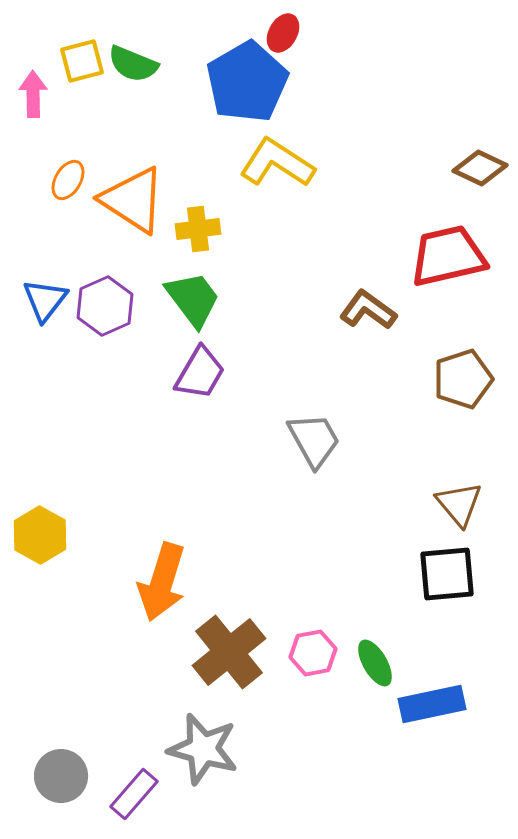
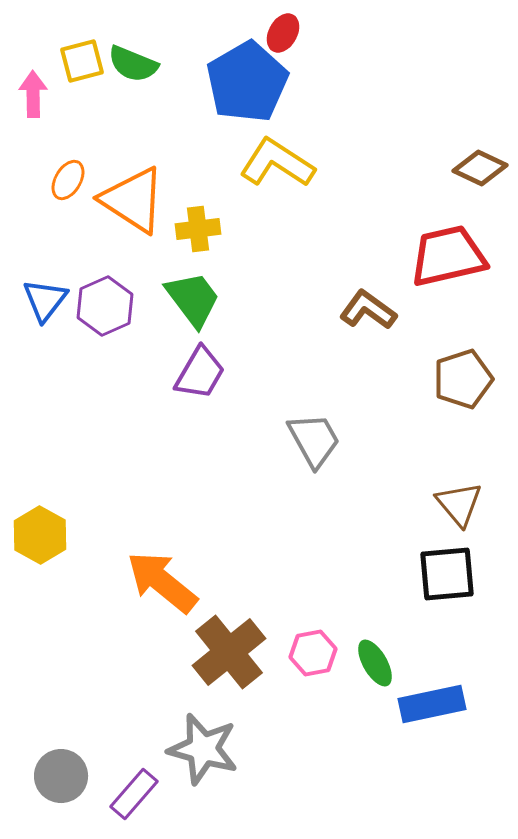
orange arrow: rotated 112 degrees clockwise
